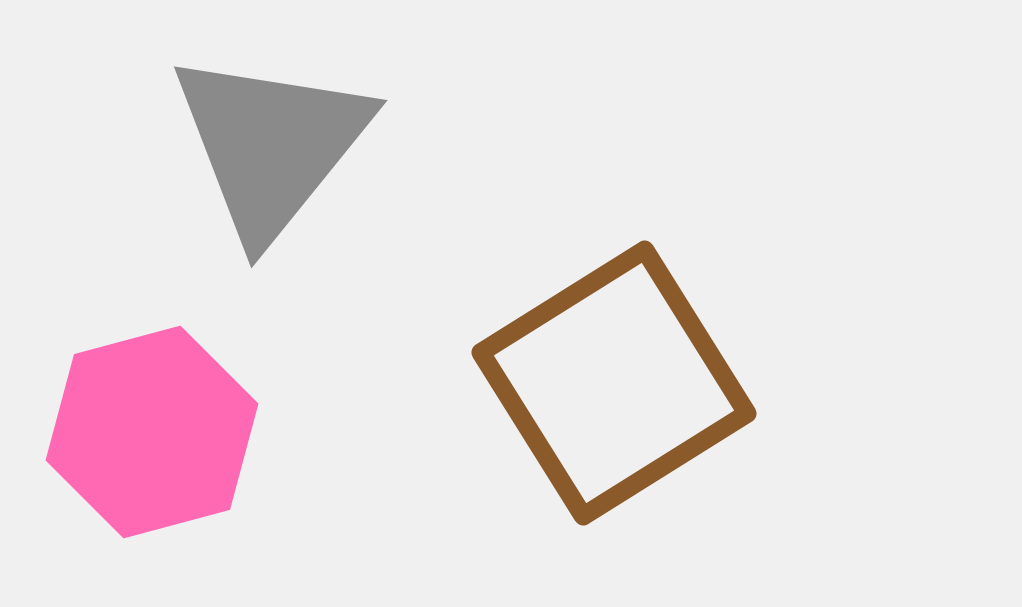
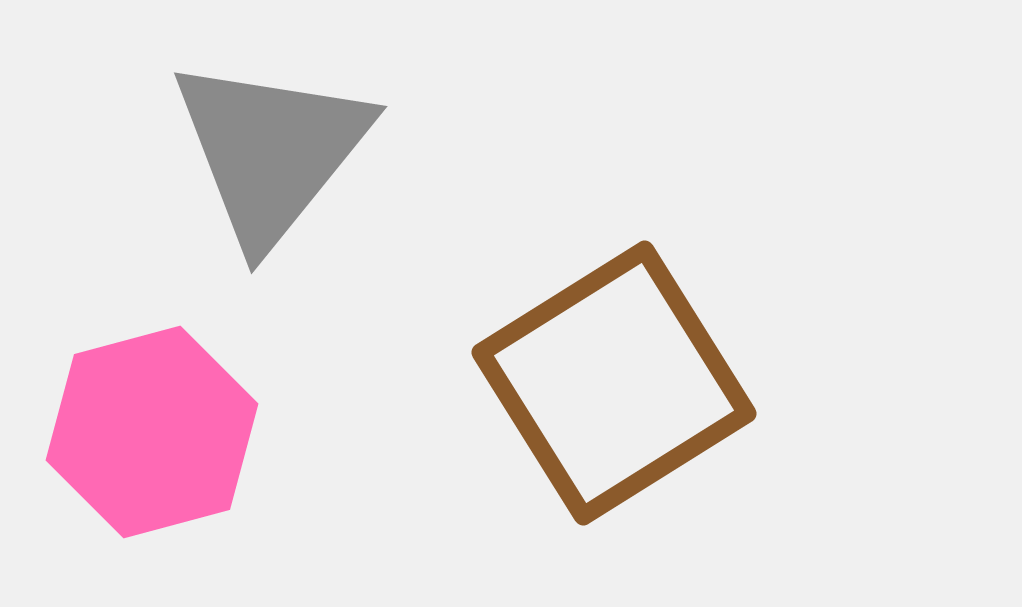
gray triangle: moved 6 px down
